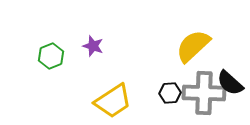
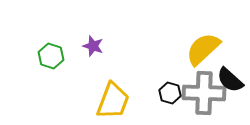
yellow semicircle: moved 10 px right, 3 px down
green hexagon: rotated 20 degrees counterclockwise
black semicircle: moved 3 px up
black hexagon: rotated 20 degrees clockwise
yellow trapezoid: rotated 36 degrees counterclockwise
